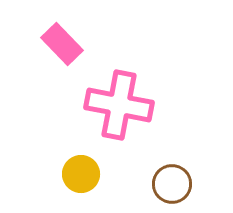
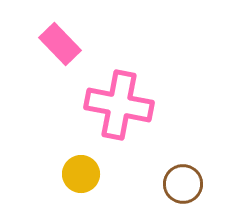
pink rectangle: moved 2 px left
brown circle: moved 11 px right
